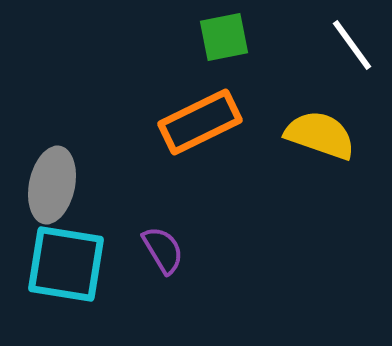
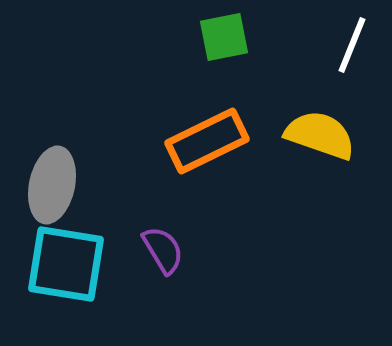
white line: rotated 58 degrees clockwise
orange rectangle: moved 7 px right, 19 px down
